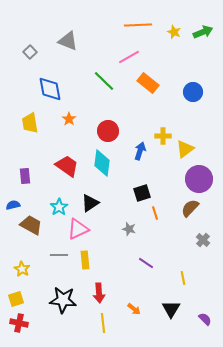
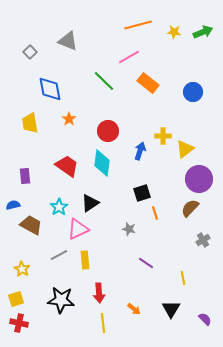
orange line at (138, 25): rotated 12 degrees counterclockwise
yellow star at (174, 32): rotated 16 degrees counterclockwise
gray cross at (203, 240): rotated 16 degrees clockwise
gray line at (59, 255): rotated 30 degrees counterclockwise
black star at (63, 300): moved 2 px left
